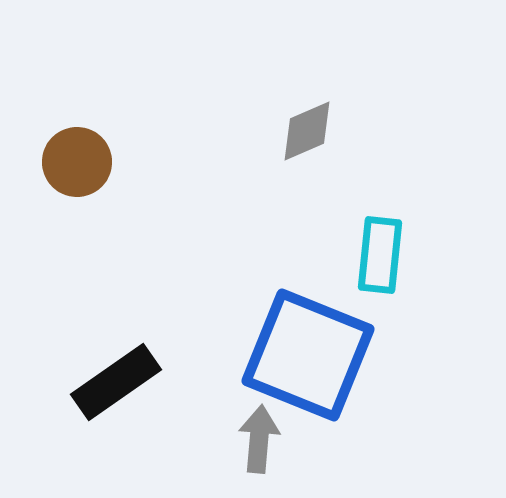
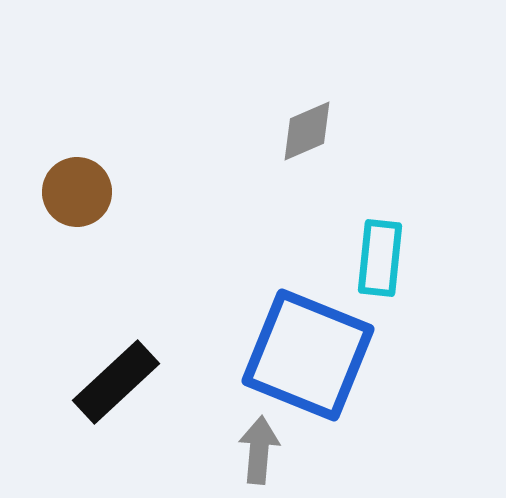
brown circle: moved 30 px down
cyan rectangle: moved 3 px down
black rectangle: rotated 8 degrees counterclockwise
gray arrow: moved 11 px down
